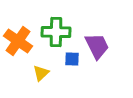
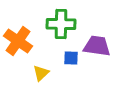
green cross: moved 5 px right, 8 px up
purple trapezoid: rotated 56 degrees counterclockwise
blue square: moved 1 px left, 1 px up
